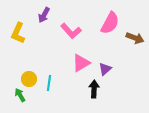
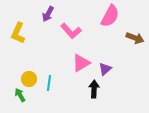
purple arrow: moved 4 px right, 1 px up
pink semicircle: moved 7 px up
